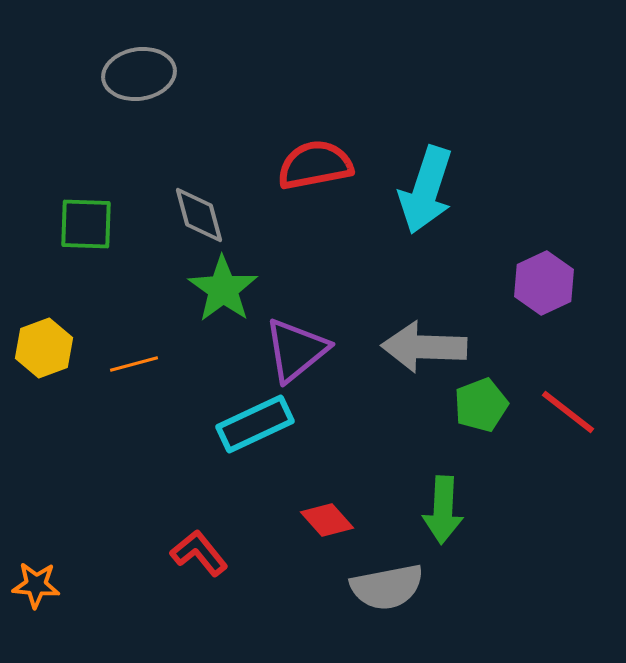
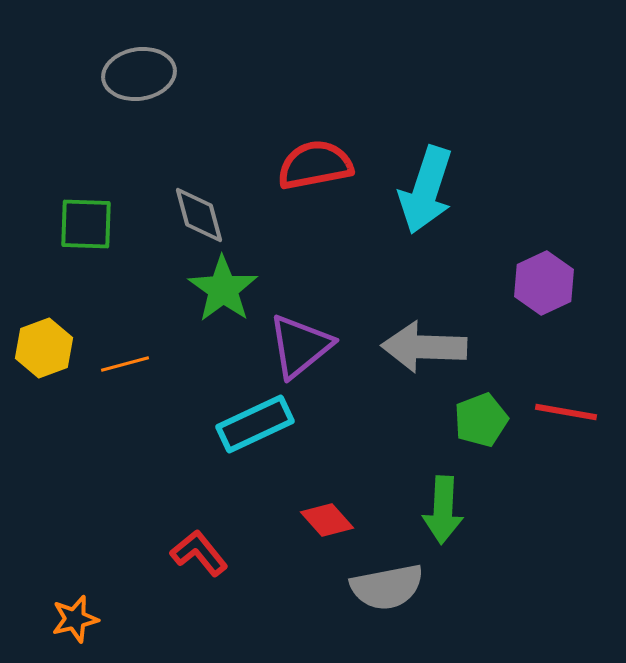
purple triangle: moved 4 px right, 4 px up
orange line: moved 9 px left
green pentagon: moved 15 px down
red line: moved 2 px left; rotated 28 degrees counterclockwise
orange star: moved 39 px right, 34 px down; rotated 18 degrees counterclockwise
